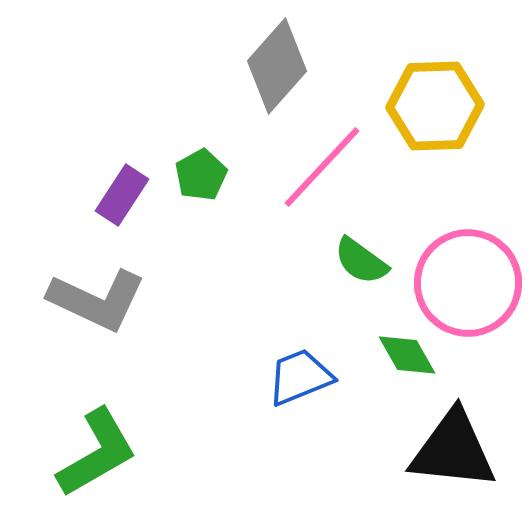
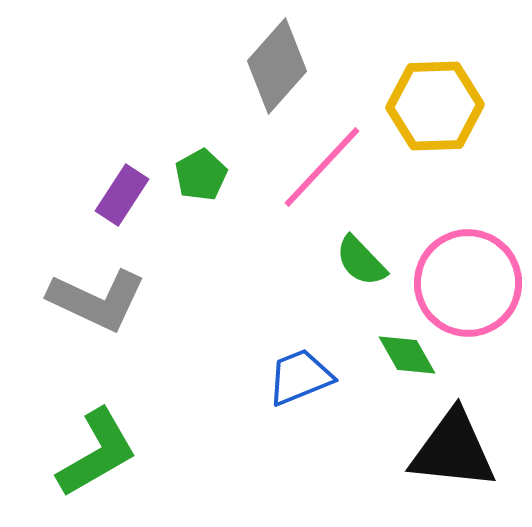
green semicircle: rotated 10 degrees clockwise
